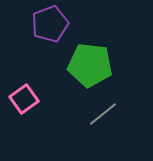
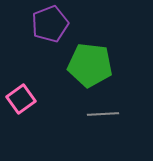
pink square: moved 3 px left
gray line: rotated 36 degrees clockwise
